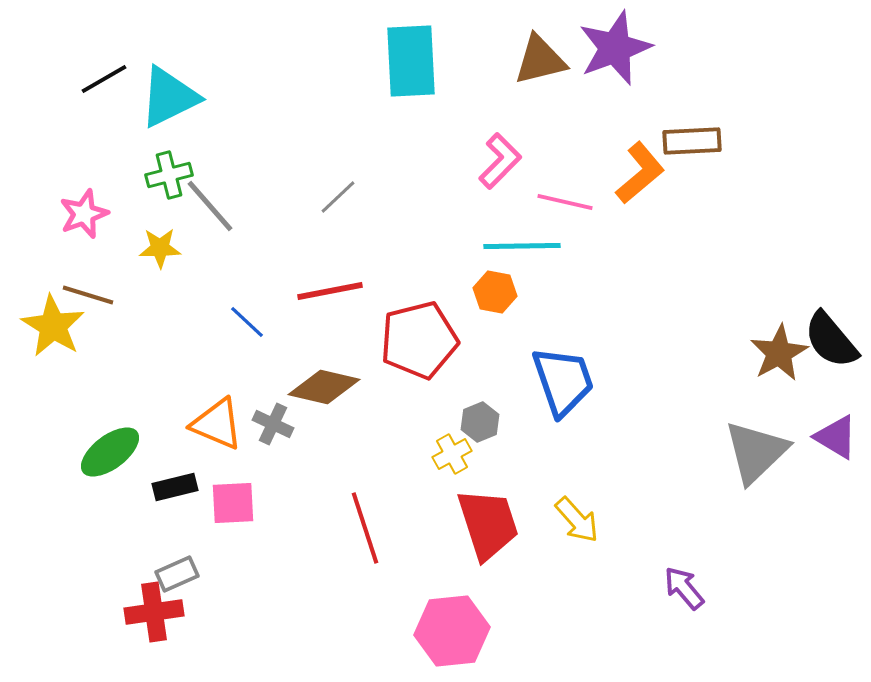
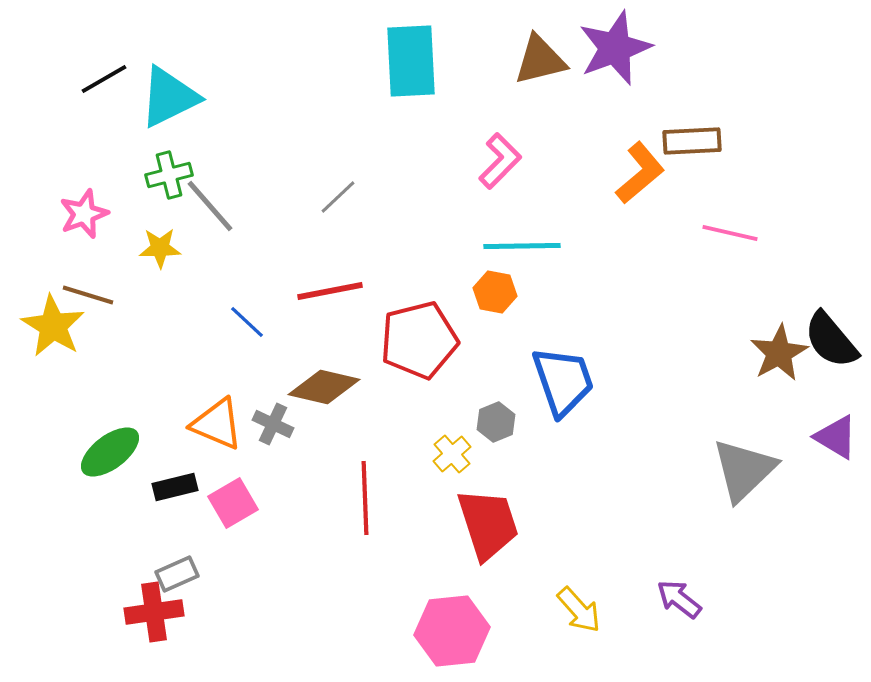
pink line at (565, 202): moved 165 px right, 31 px down
gray hexagon at (480, 422): moved 16 px right
gray triangle at (756, 452): moved 12 px left, 18 px down
yellow cross at (452, 454): rotated 12 degrees counterclockwise
pink square at (233, 503): rotated 27 degrees counterclockwise
yellow arrow at (577, 520): moved 2 px right, 90 px down
red line at (365, 528): moved 30 px up; rotated 16 degrees clockwise
purple arrow at (684, 588): moved 5 px left, 11 px down; rotated 12 degrees counterclockwise
